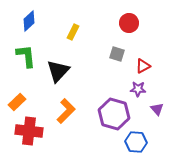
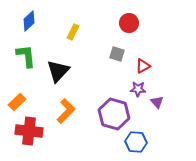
purple triangle: moved 7 px up
